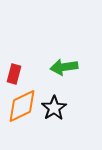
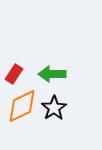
green arrow: moved 12 px left, 7 px down; rotated 8 degrees clockwise
red rectangle: rotated 18 degrees clockwise
